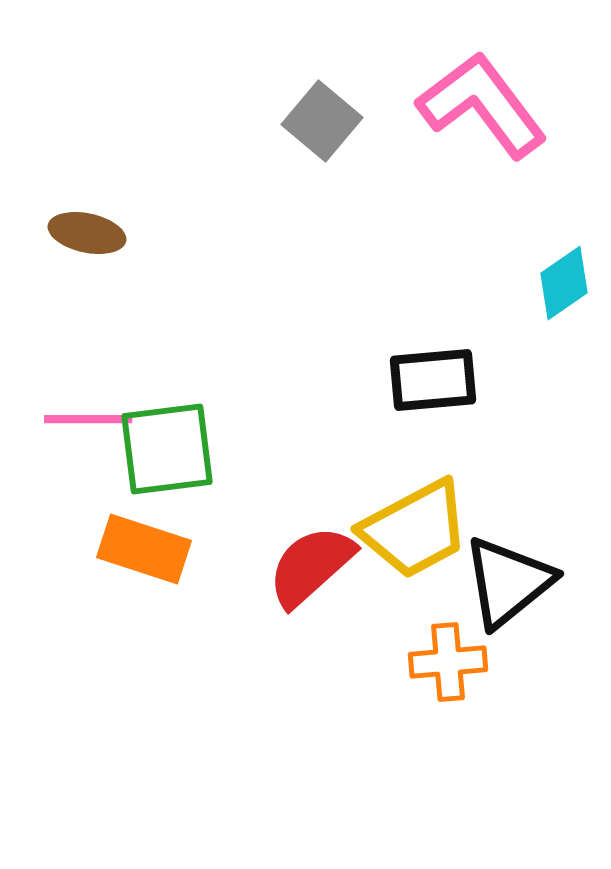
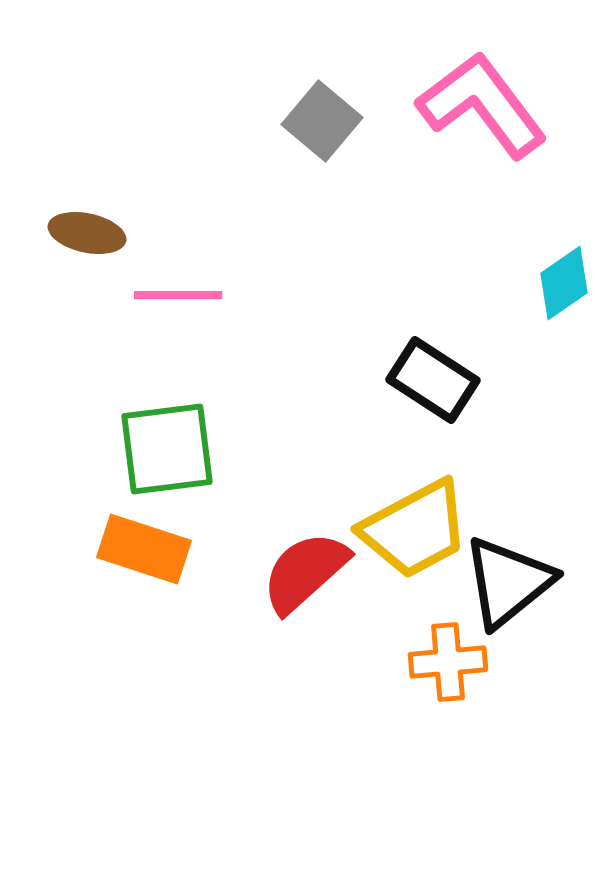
black rectangle: rotated 38 degrees clockwise
pink line: moved 90 px right, 124 px up
red semicircle: moved 6 px left, 6 px down
